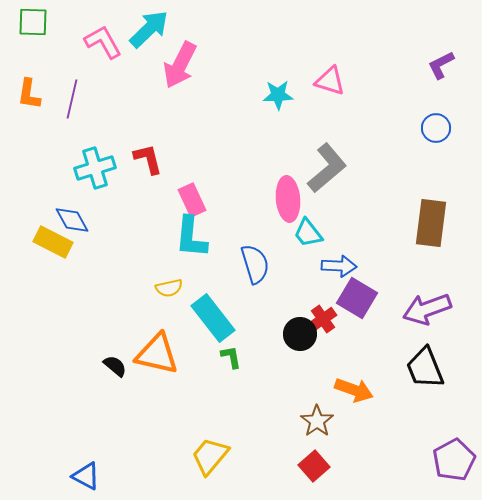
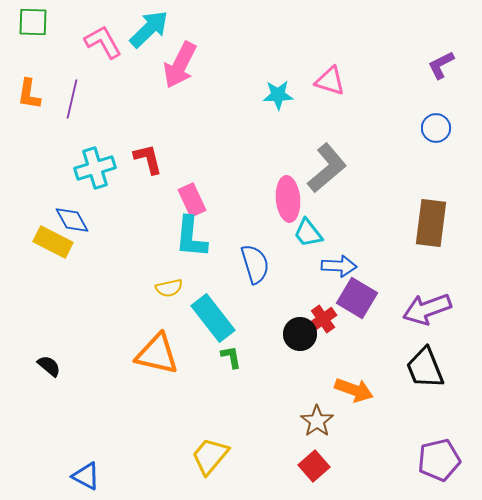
black semicircle: moved 66 px left
purple pentagon: moved 15 px left; rotated 15 degrees clockwise
